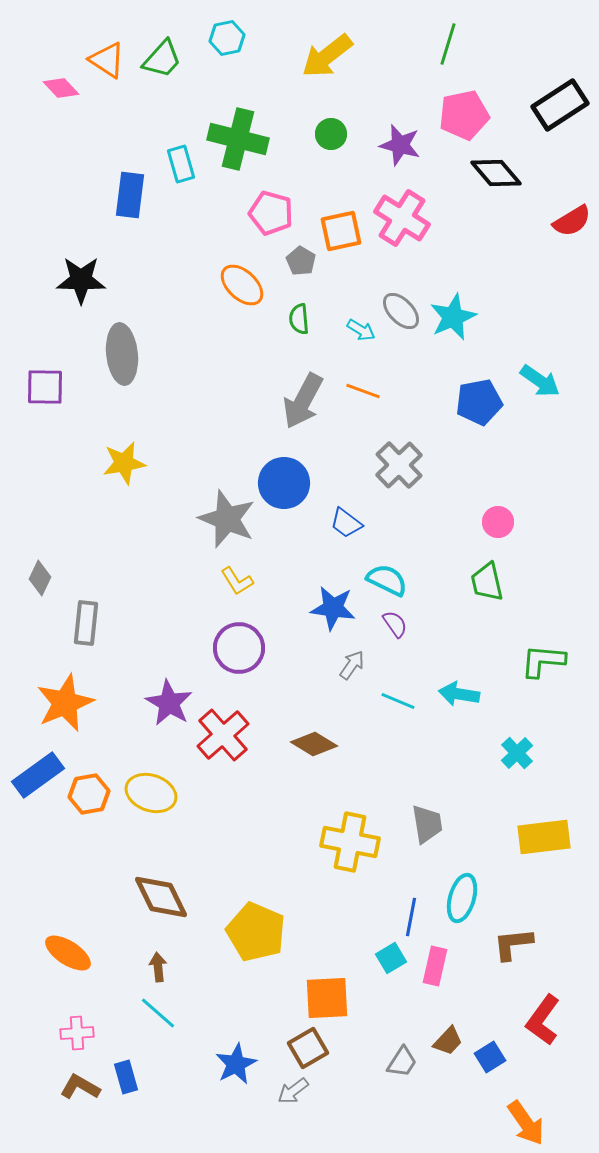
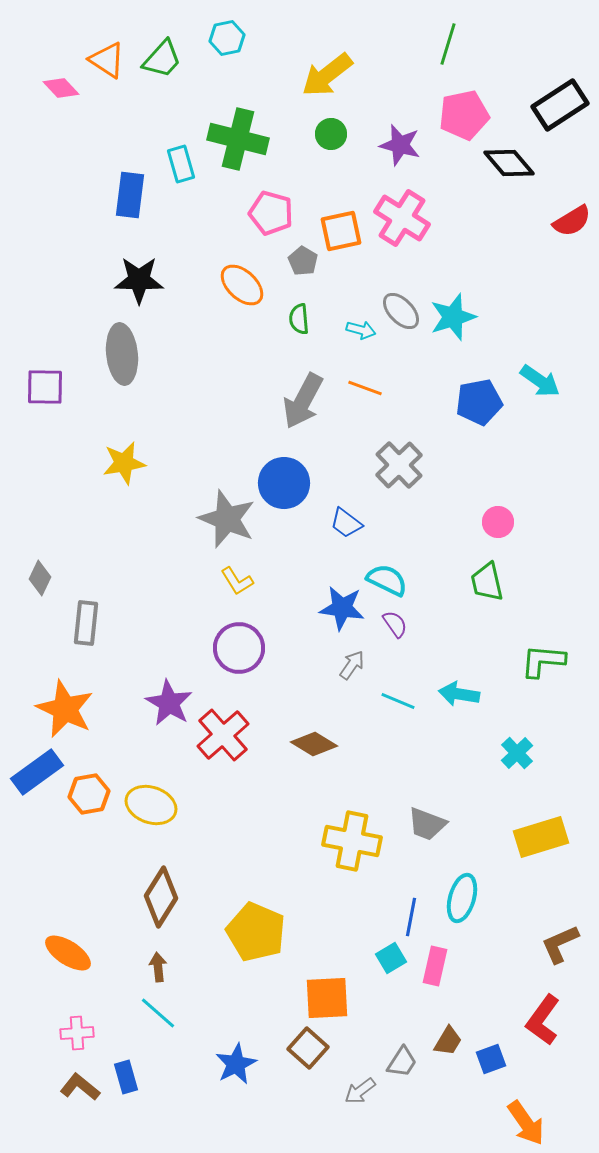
yellow arrow at (327, 56): moved 19 px down
black diamond at (496, 173): moved 13 px right, 10 px up
gray pentagon at (301, 261): moved 2 px right
black star at (81, 280): moved 58 px right
cyan star at (453, 317): rotated 6 degrees clockwise
cyan arrow at (361, 330): rotated 16 degrees counterclockwise
orange line at (363, 391): moved 2 px right, 3 px up
blue star at (333, 608): moved 9 px right
orange star at (65, 703): moved 6 px down; rotated 24 degrees counterclockwise
blue rectangle at (38, 775): moved 1 px left, 3 px up
yellow ellipse at (151, 793): moved 12 px down
gray trapezoid at (427, 824): rotated 120 degrees clockwise
yellow rectangle at (544, 837): moved 3 px left; rotated 10 degrees counterclockwise
yellow cross at (350, 842): moved 2 px right, 1 px up
brown diamond at (161, 897): rotated 58 degrees clockwise
brown L-shape at (513, 944): moved 47 px right; rotated 18 degrees counterclockwise
brown trapezoid at (448, 1041): rotated 12 degrees counterclockwise
brown square at (308, 1048): rotated 18 degrees counterclockwise
blue square at (490, 1057): moved 1 px right, 2 px down; rotated 12 degrees clockwise
brown L-shape at (80, 1087): rotated 9 degrees clockwise
gray arrow at (293, 1091): moved 67 px right
